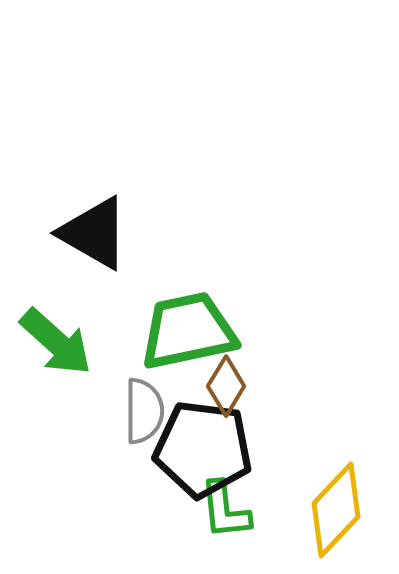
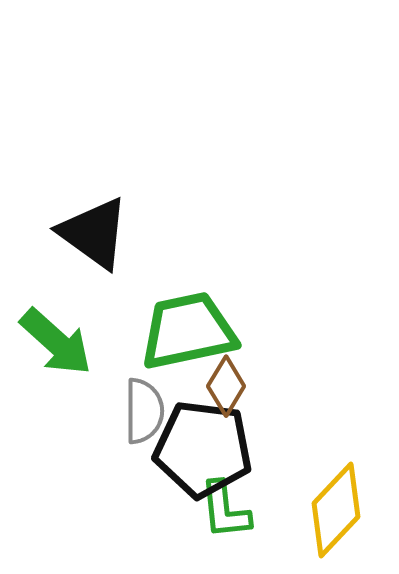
black triangle: rotated 6 degrees clockwise
